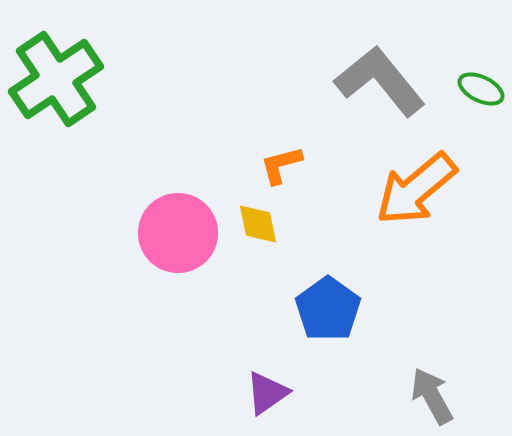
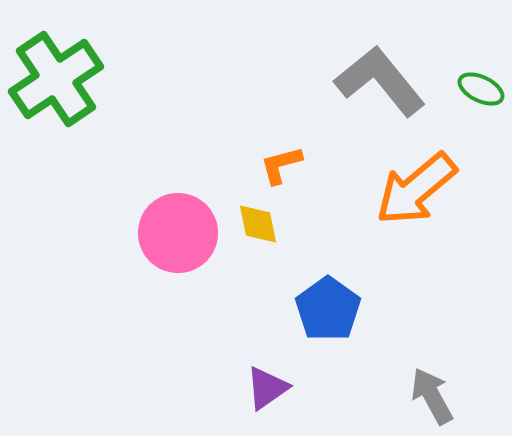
purple triangle: moved 5 px up
